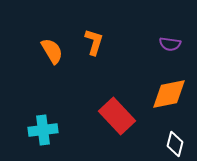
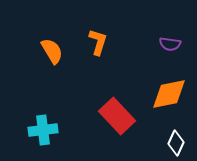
orange L-shape: moved 4 px right
white diamond: moved 1 px right, 1 px up; rotated 10 degrees clockwise
